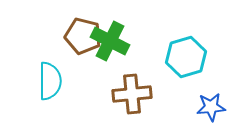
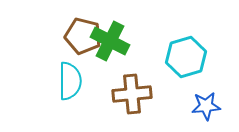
cyan semicircle: moved 20 px right
blue star: moved 5 px left, 1 px up
